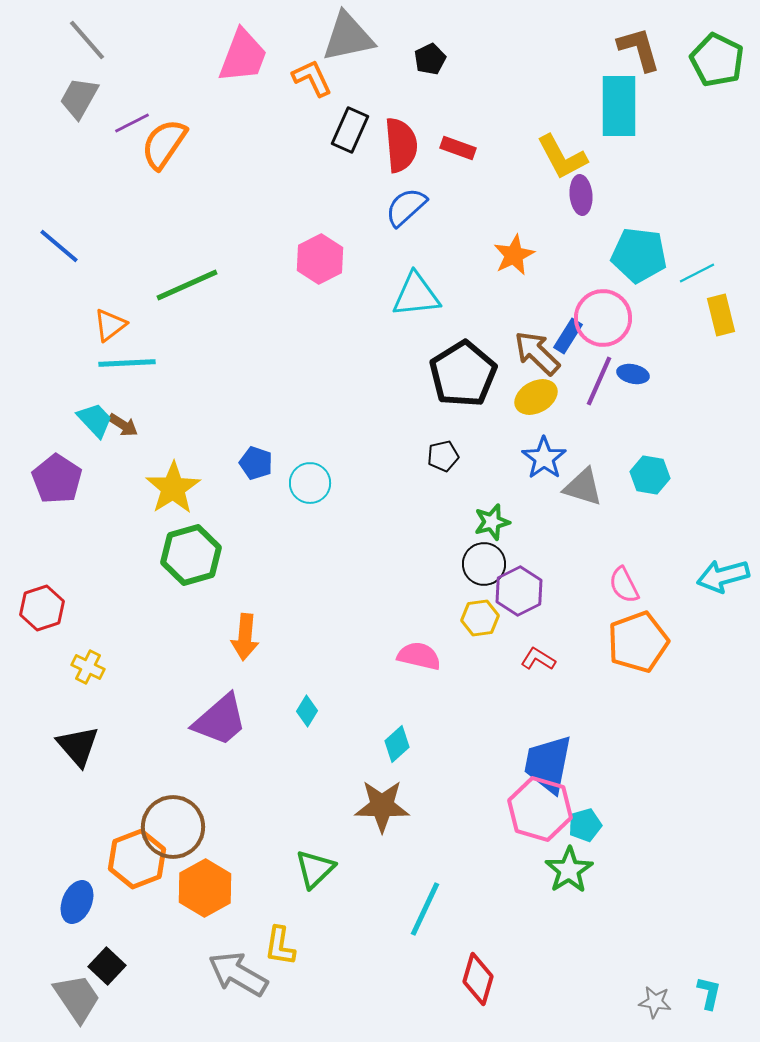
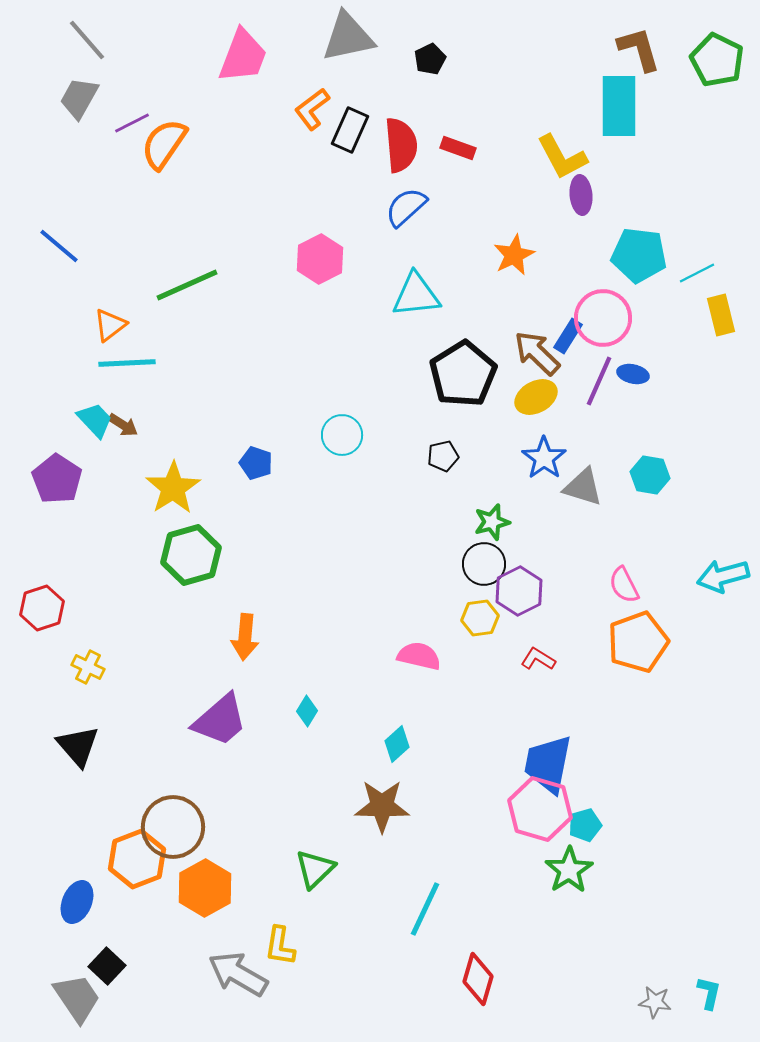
orange L-shape at (312, 78): moved 31 px down; rotated 102 degrees counterclockwise
cyan circle at (310, 483): moved 32 px right, 48 px up
